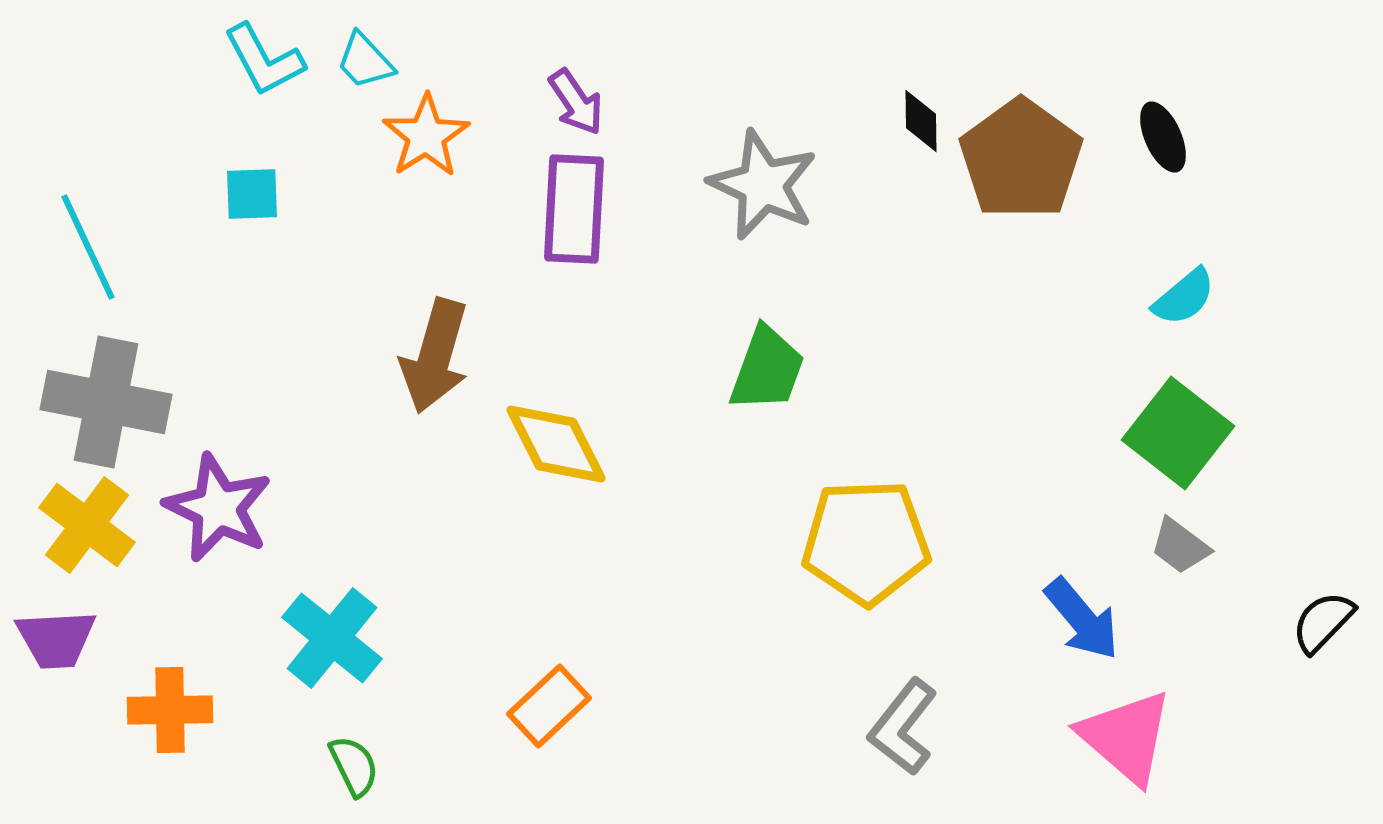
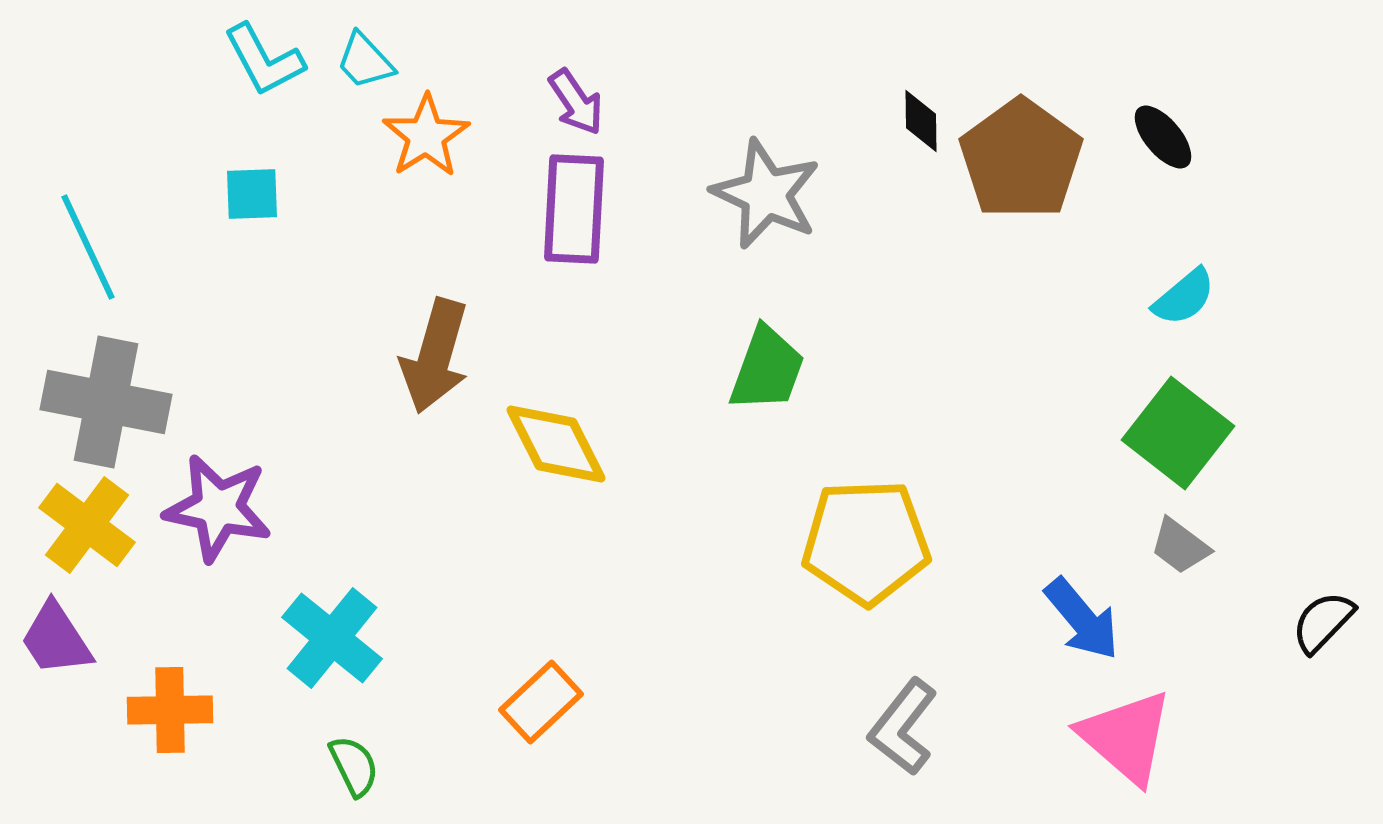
black ellipse: rotated 16 degrees counterclockwise
gray star: moved 3 px right, 9 px down
purple star: rotated 14 degrees counterclockwise
purple trapezoid: rotated 60 degrees clockwise
orange rectangle: moved 8 px left, 4 px up
